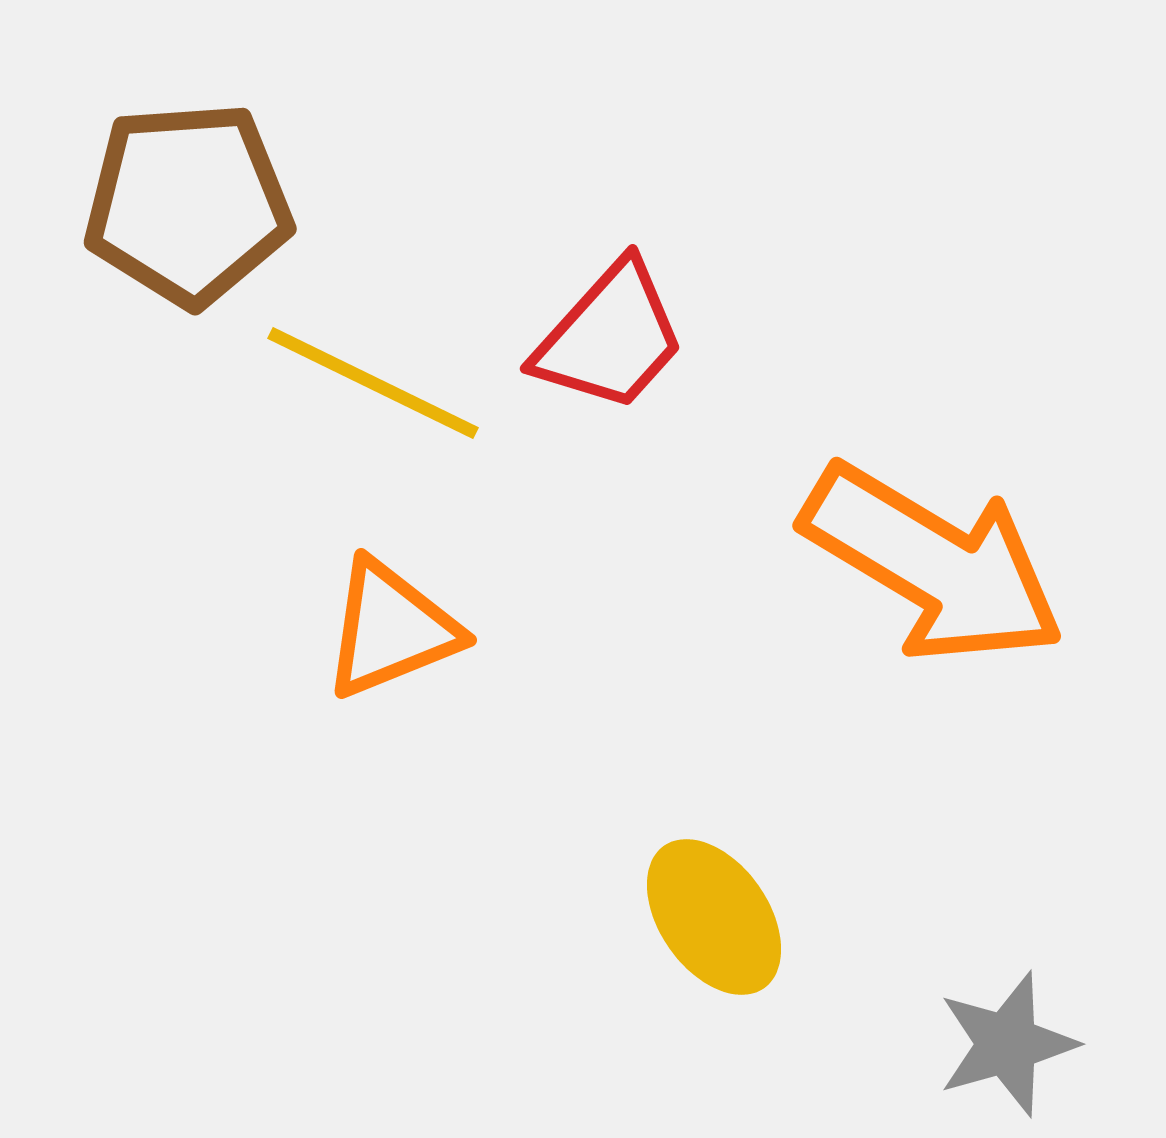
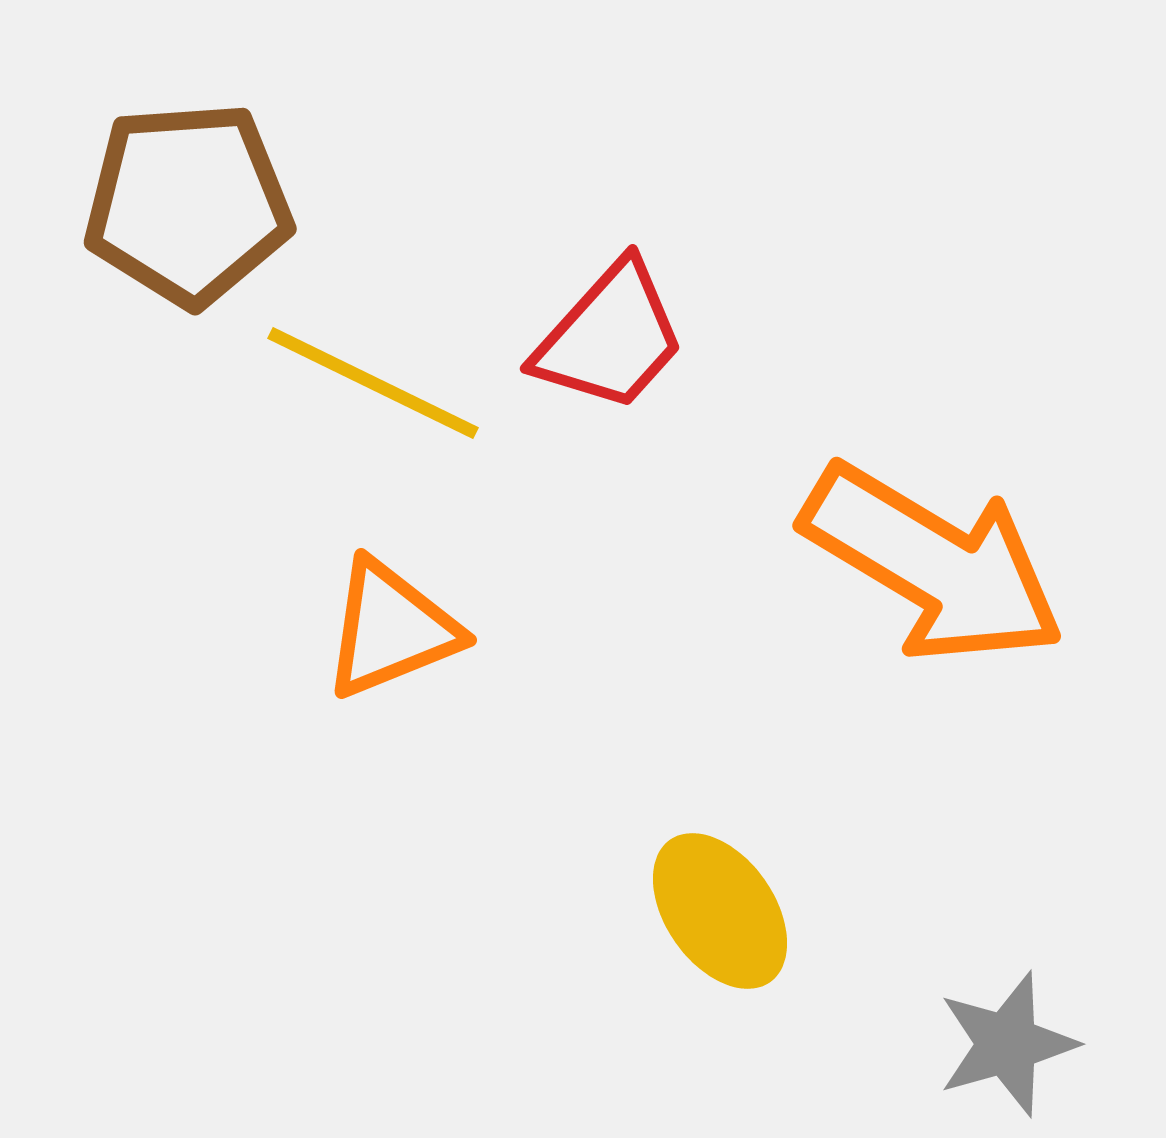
yellow ellipse: moved 6 px right, 6 px up
